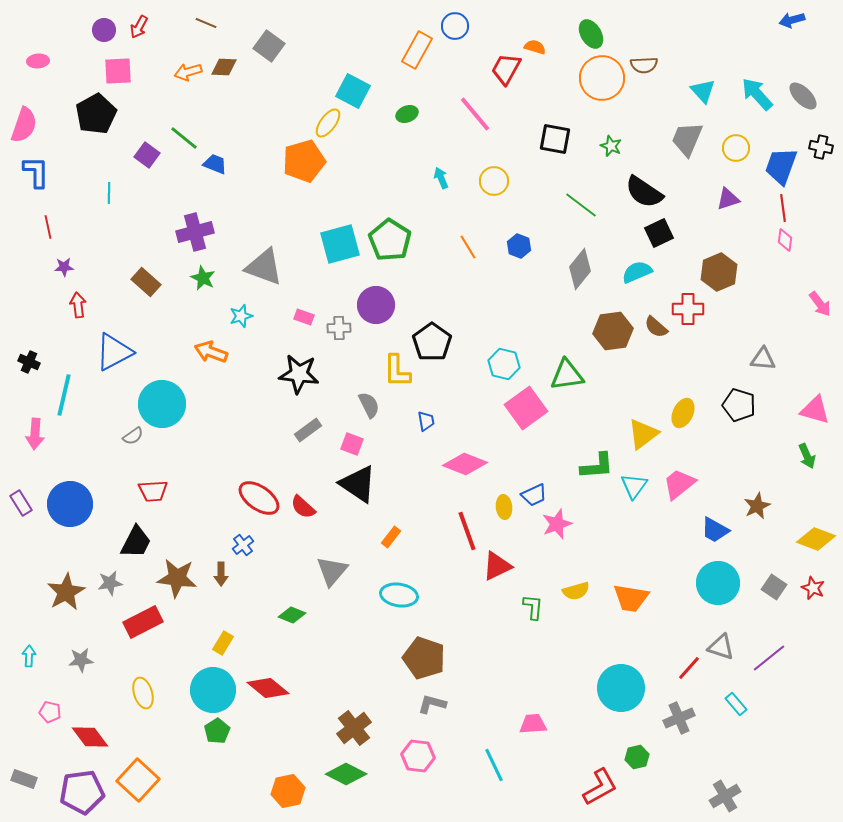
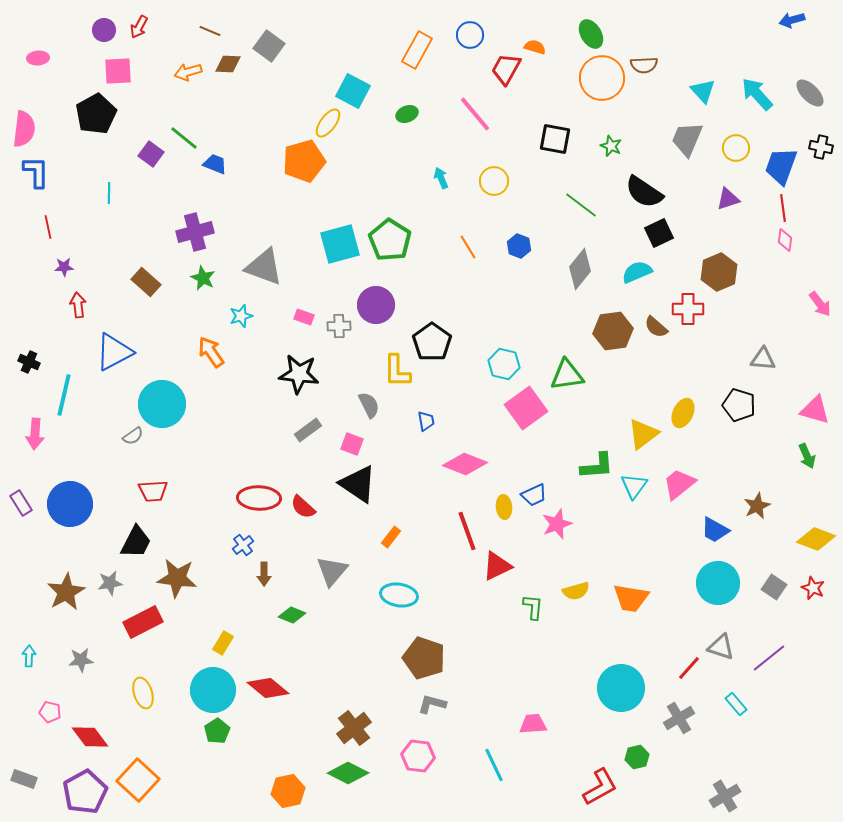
brown line at (206, 23): moved 4 px right, 8 px down
blue circle at (455, 26): moved 15 px right, 9 px down
pink ellipse at (38, 61): moved 3 px up
brown diamond at (224, 67): moved 4 px right, 3 px up
gray ellipse at (803, 96): moved 7 px right, 3 px up
pink semicircle at (24, 125): moved 4 px down; rotated 12 degrees counterclockwise
purple square at (147, 155): moved 4 px right, 1 px up
gray cross at (339, 328): moved 2 px up
orange arrow at (211, 352): rotated 36 degrees clockwise
red ellipse at (259, 498): rotated 33 degrees counterclockwise
brown arrow at (221, 574): moved 43 px right
gray cross at (679, 718): rotated 8 degrees counterclockwise
green diamond at (346, 774): moved 2 px right, 1 px up
purple pentagon at (82, 792): moved 3 px right; rotated 21 degrees counterclockwise
